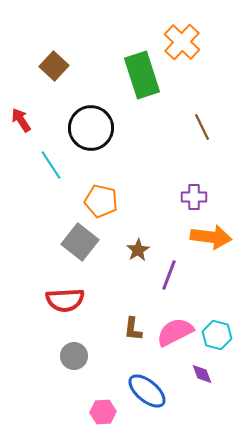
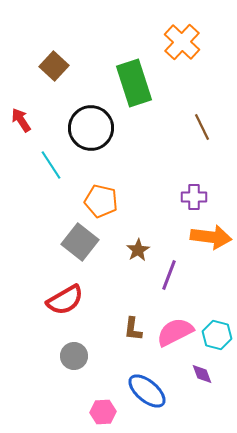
green rectangle: moved 8 px left, 8 px down
red semicircle: rotated 27 degrees counterclockwise
